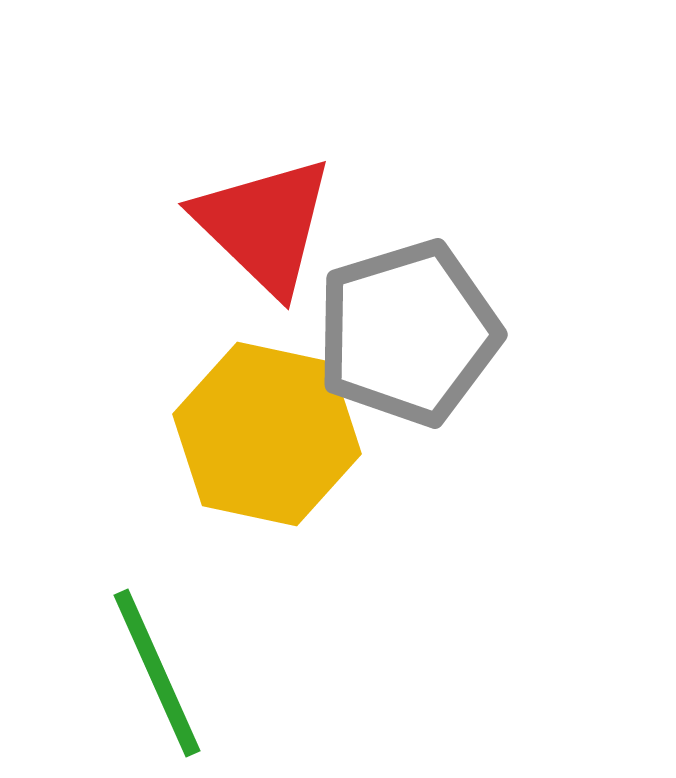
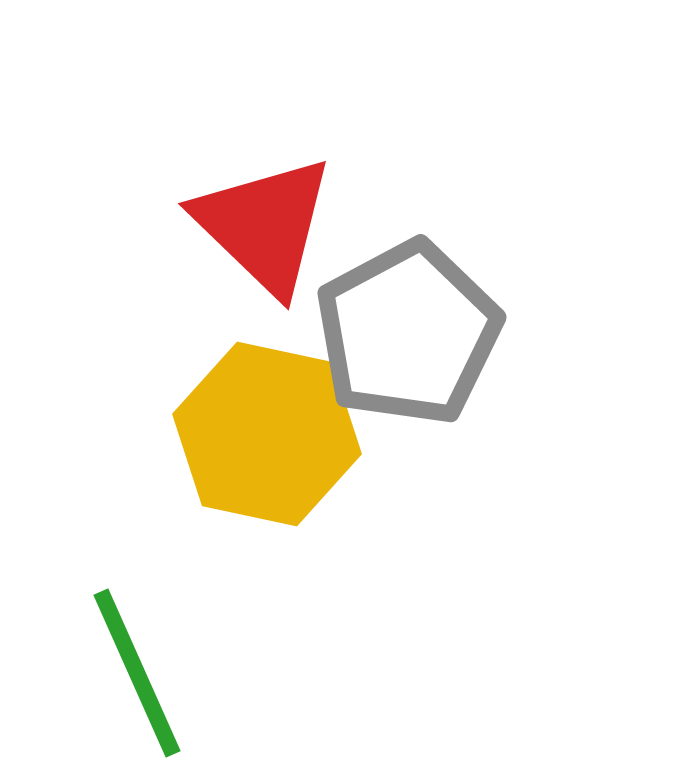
gray pentagon: rotated 11 degrees counterclockwise
green line: moved 20 px left
